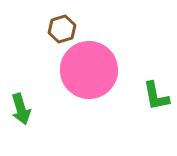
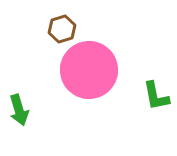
green arrow: moved 2 px left, 1 px down
